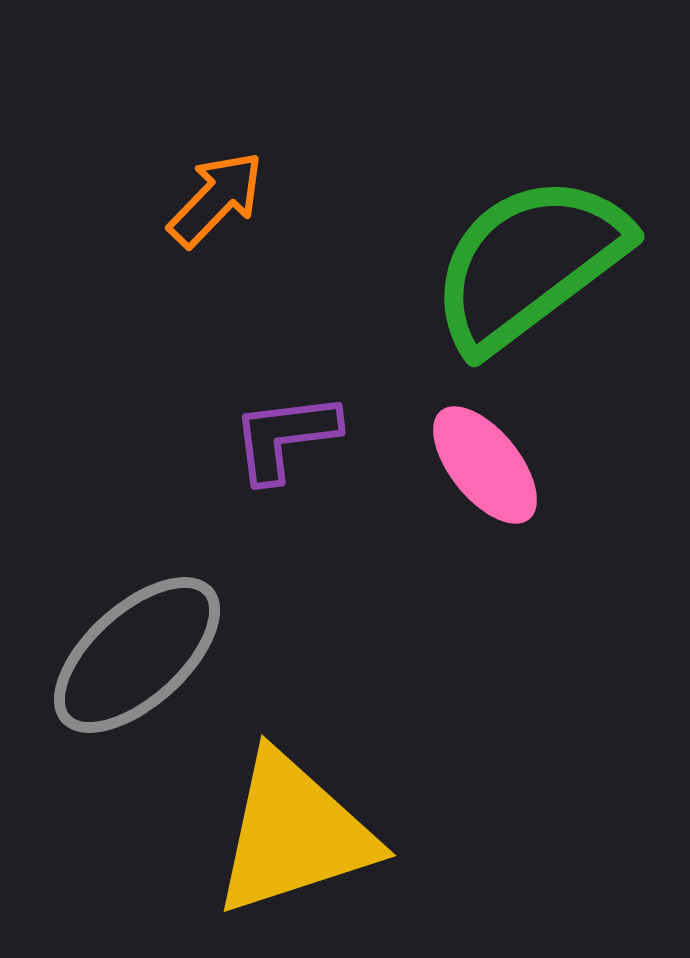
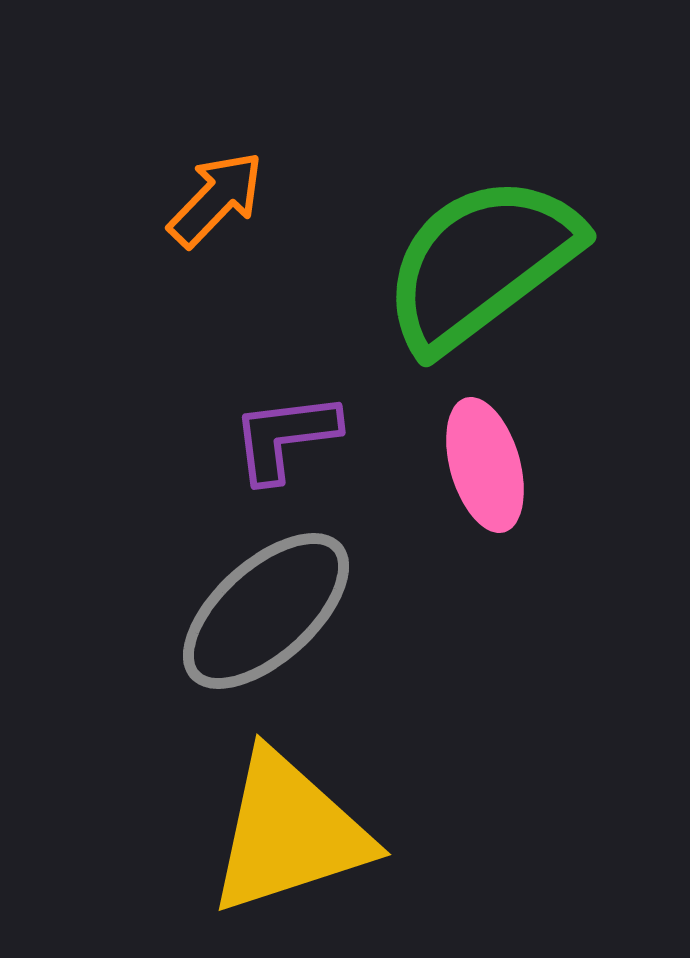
green semicircle: moved 48 px left
pink ellipse: rotated 23 degrees clockwise
gray ellipse: moved 129 px right, 44 px up
yellow triangle: moved 5 px left, 1 px up
